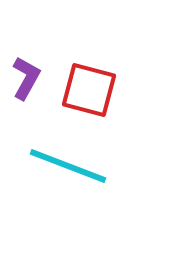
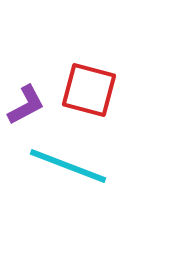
purple L-shape: moved 27 px down; rotated 33 degrees clockwise
